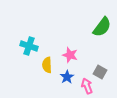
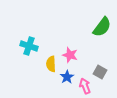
yellow semicircle: moved 4 px right, 1 px up
pink arrow: moved 2 px left
